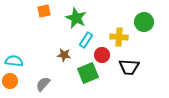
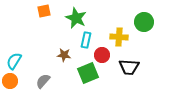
cyan rectangle: rotated 21 degrees counterclockwise
cyan semicircle: rotated 66 degrees counterclockwise
gray semicircle: moved 3 px up
